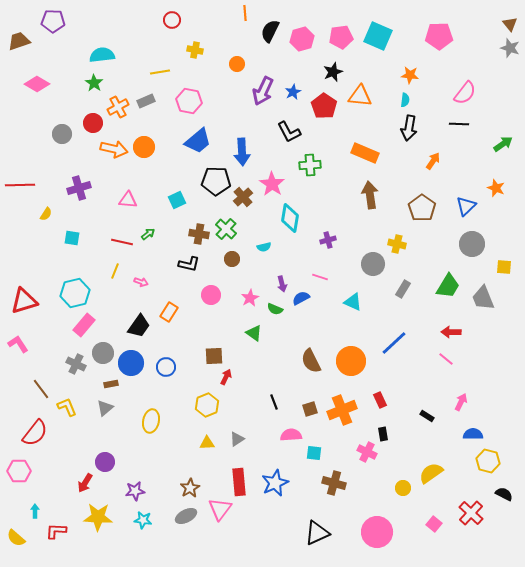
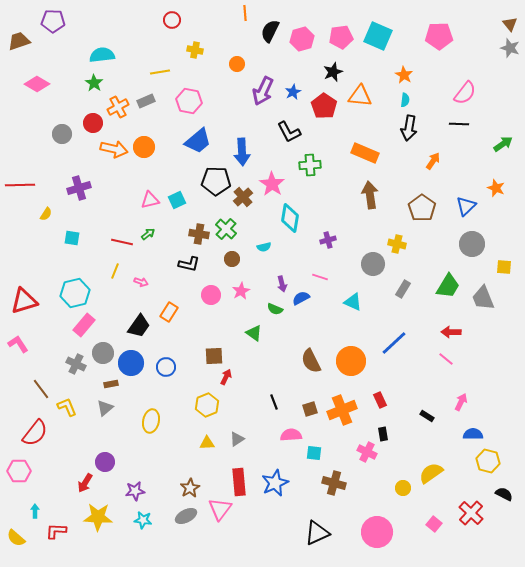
orange star at (410, 75): moved 6 px left; rotated 24 degrees clockwise
pink triangle at (128, 200): moved 22 px right; rotated 18 degrees counterclockwise
pink star at (250, 298): moved 9 px left, 7 px up
